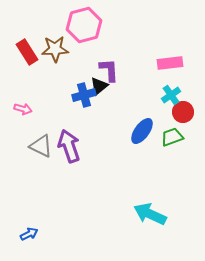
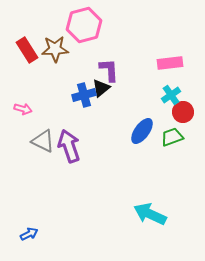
red rectangle: moved 2 px up
black triangle: moved 2 px right, 2 px down
gray triangle: moved 2 px right, 5 px up
